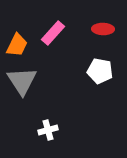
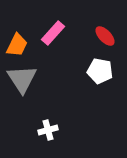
red ellipse: moved 2 px right, 7 px down; rotated 45 degrees clockwise
gray triangle: moved 2 px up
